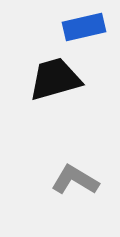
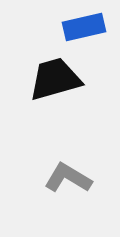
gray L-shape: moved 7 px left, 2 px up
